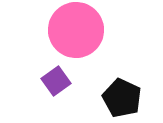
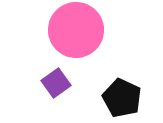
purple square: moved 2 px down
